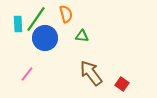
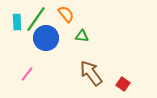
orange semicircle: rotated 24 degrees counterclockwise
cyan rectangle: moved 1 px left, 2 px up
blue circle: moved 1 px right
red square: moved 1 px right
